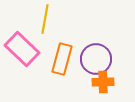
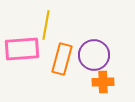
yellow line: moved 1 px right, 6 px down
pink rectangle: rotated 48 degrees counterclockwise
purple circle: moved 2 px left, 4 px up
